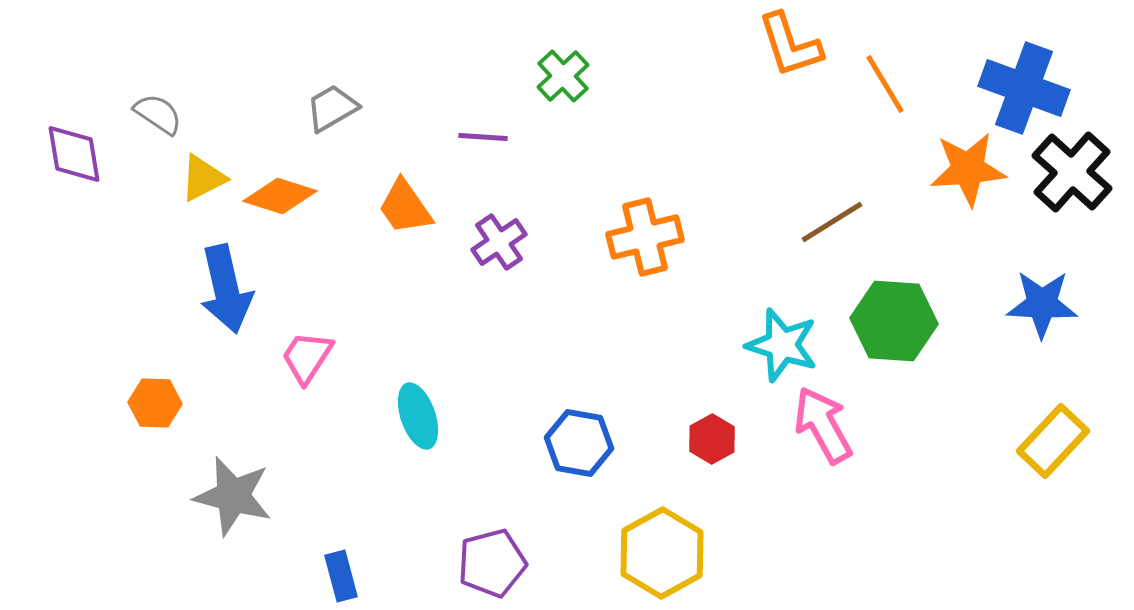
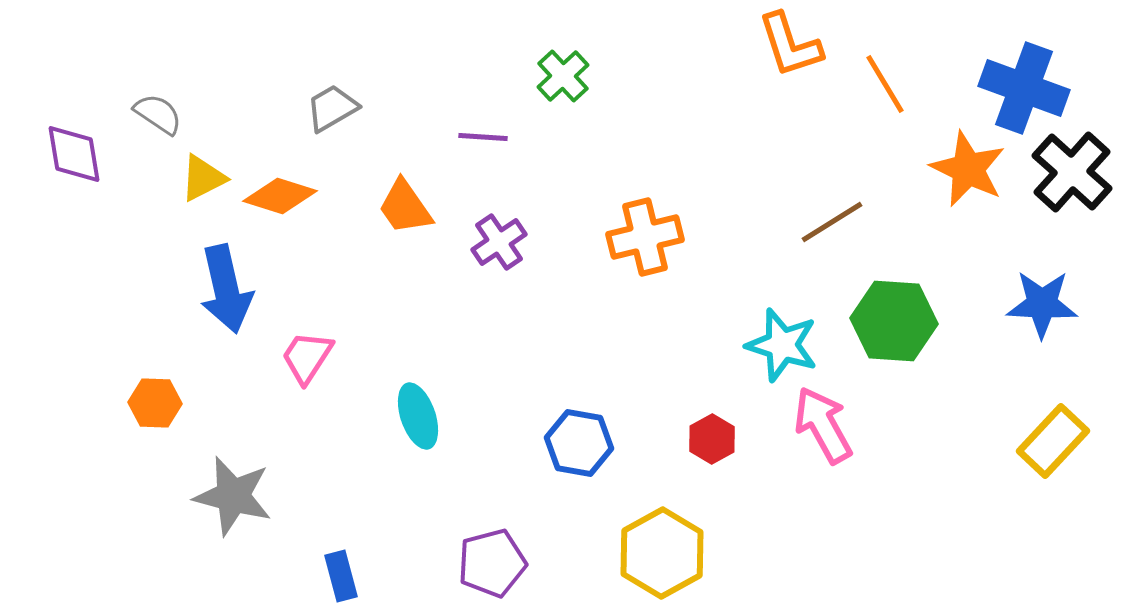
orange star: rotated 30 degrees clockwise
